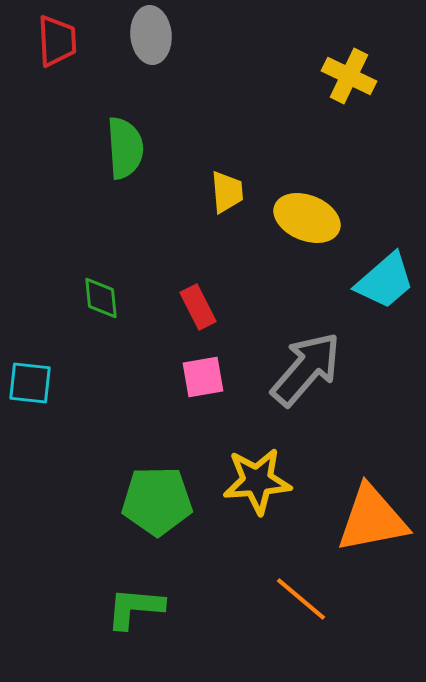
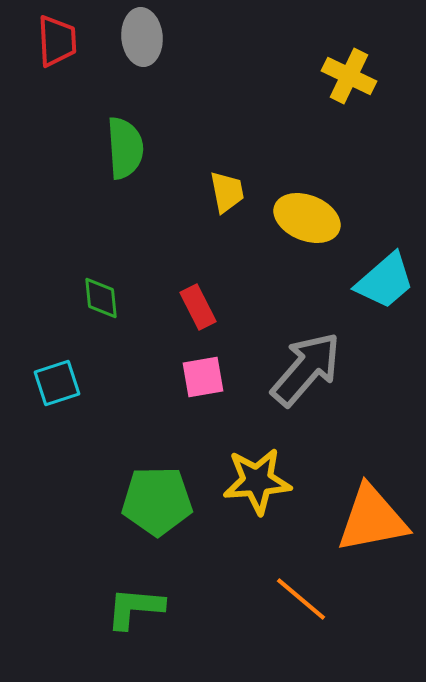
gray ellipse: moved 9 px left, 2 px down
yellow trapezoid: rotated 6 degrees counterclockwise
cyan square: moved 27 px right; rotated 24 degrees counterclockwise
